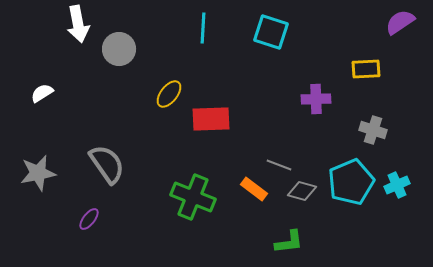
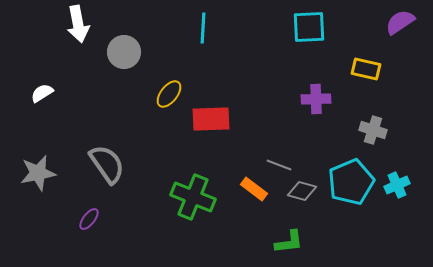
cyan square: moved 38 px right, 5 px up; rotated 21 degrees counterclockwise
gray circle: moved 5 px right, 3 px down
yellow rectangle: rotated 16 degrees clockwise
